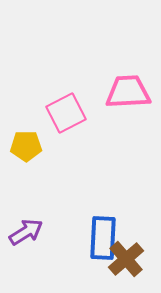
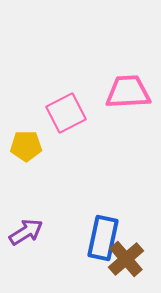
blue rectangle: rotated 9 degrees clockwise
